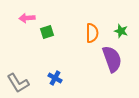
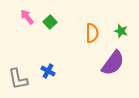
pink arrow: moved 1 px up; rotated 56 degrees clockwise
green square: moved 3 px right, 10 px up; rotated 24 degrees counterclockwise
purple semicircle: moved 1 px right, 4 px down; rotated 56 degrees clockwise
blue cross: moved 7 px left, 7 px up
gray L-shape: moved 4 px up; rotated 20 degrees clockwise
